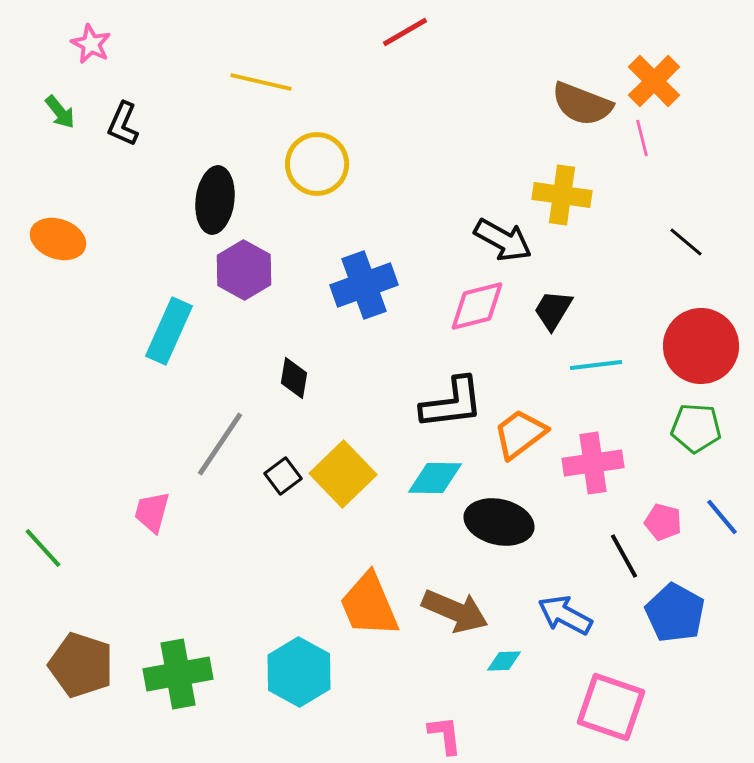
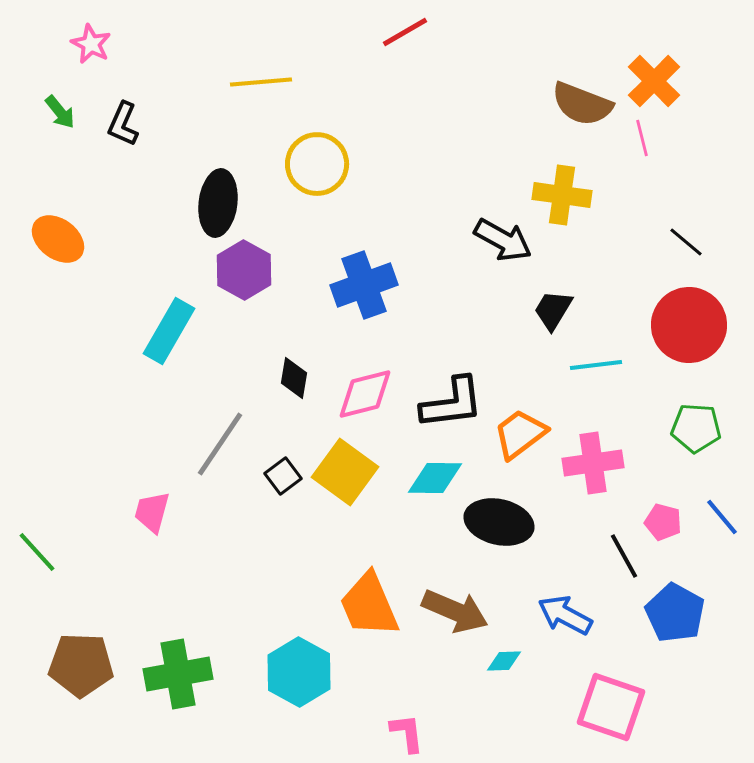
yellow line at (261, 82): rotated 18 degrees counterclockwise
black ellipse at (215, 200): moved 3 px right, 3 px down
orange ellipse at (58, 239): rotated 18 degrees clockwise
pink diamond at (477, 306): moved 112 px left, 88 px down
cyan rectangle at (169, 331): rotated 6 degrees clockwise
red circle at (701, 346): moved 12 px left, 21 px up
yellow square at (343, 474): moved 2 px right, 2 px up; rotated 10 degrees counterclockwise
green line at (43, 548): moved 6 px left, 4 px down
brown pentagon at (81, 665): rotated 16 degrees counterclockwise
pink L-shape at (445, 735): moved 38 px left, 2 px up
